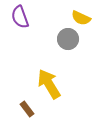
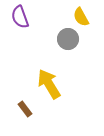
yellow semicircle: moved 1 px up; rotated 36 degrees clockwise
brown rectangle: moved 2 px left
